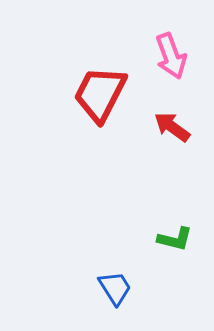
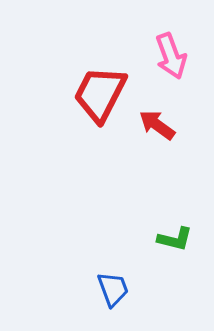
red arrow: moved 15 px left, 2 px up
blue trapezoid: moved 2 px left, 1 px down; rotated 12 degrees clockwise
